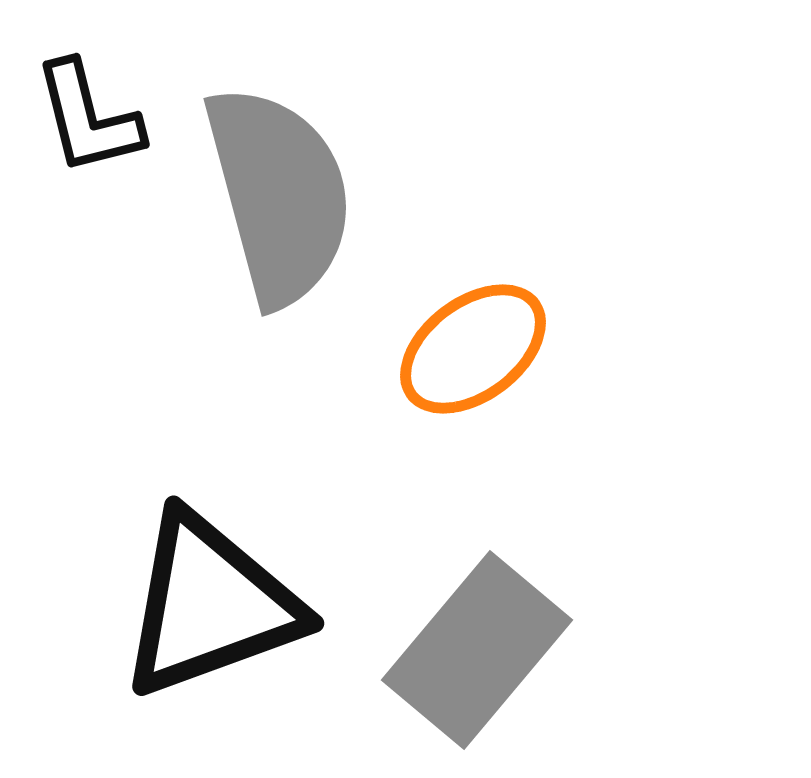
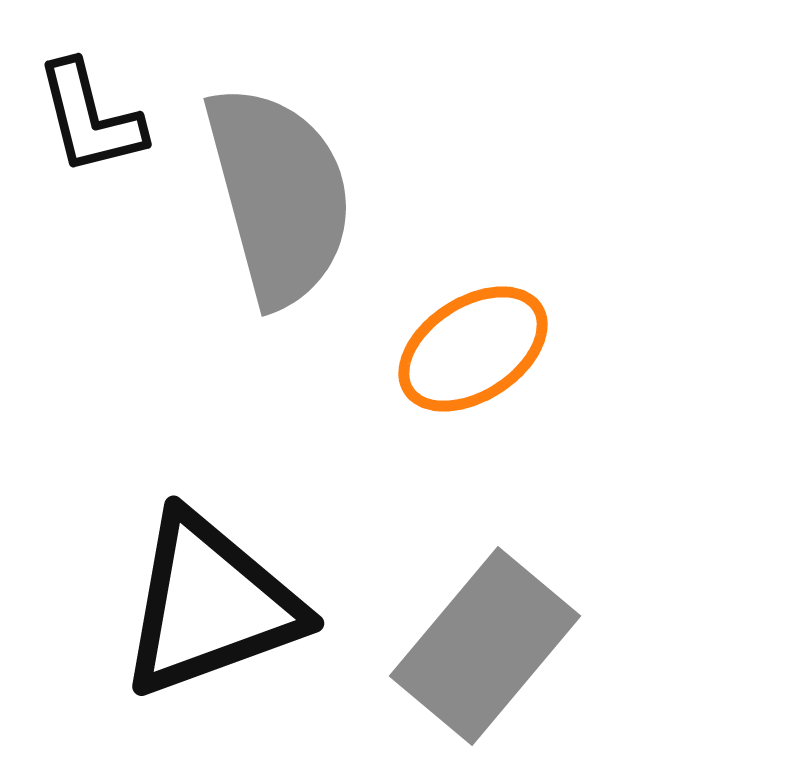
black L-shape: moved 2 px right
orange ellipse: rotated 4 degrees clockwise
gray rectangle: moved 8 px right, 4 px up
